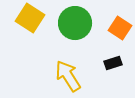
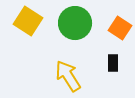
yellow square: moved 2 px left, 3 px down
black rectangle: rotated 72 degrees counterclockwise
